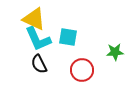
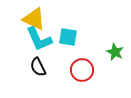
cyan L-shape: moved 1 px right
green star: rotated 30 degrees clockwise
black semicircle: moved 1 px left, 3 px down
